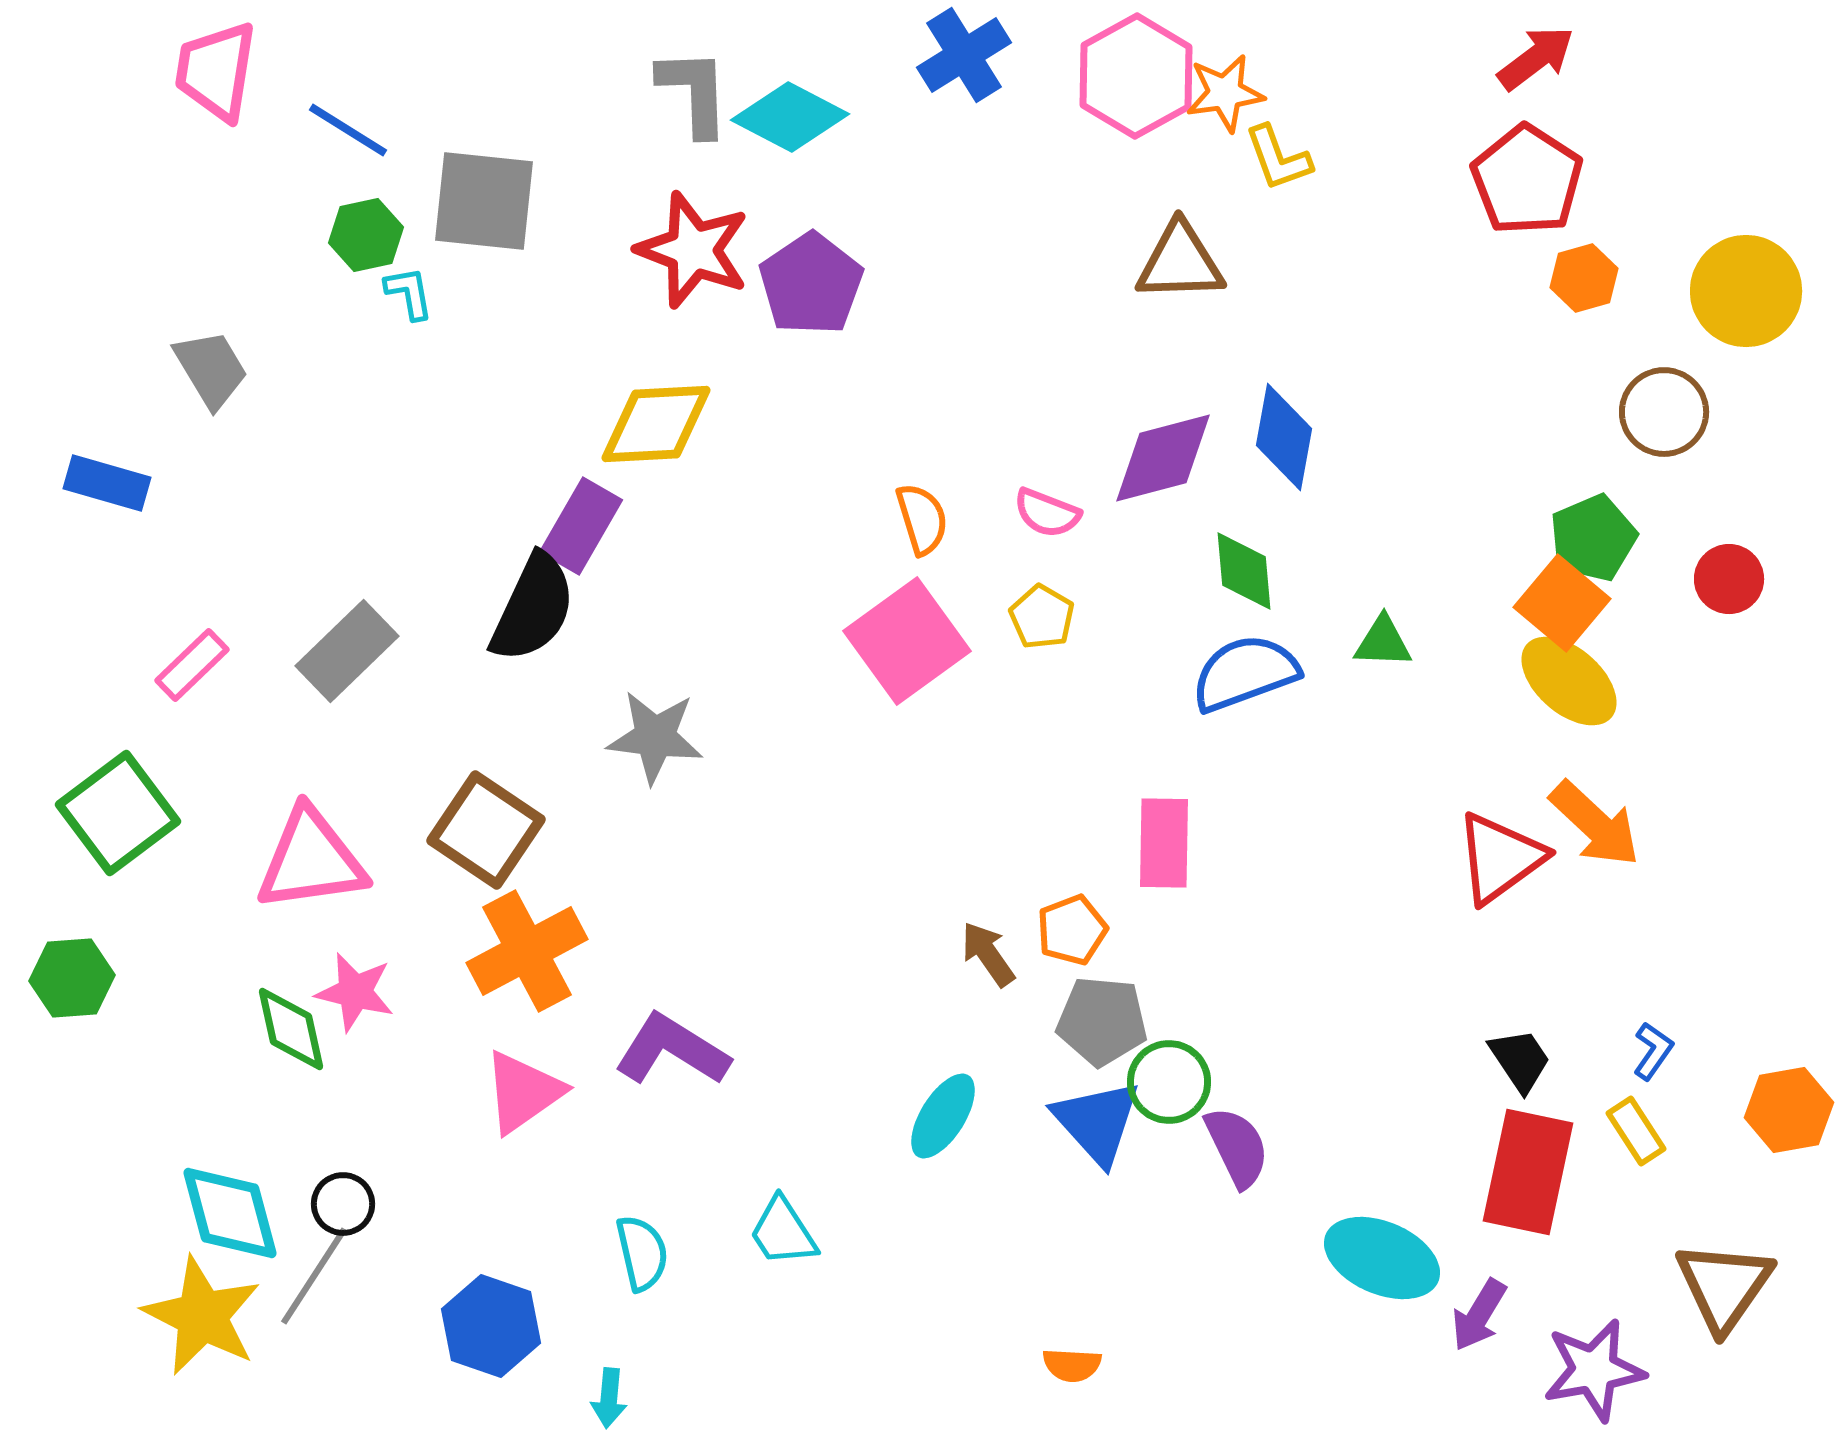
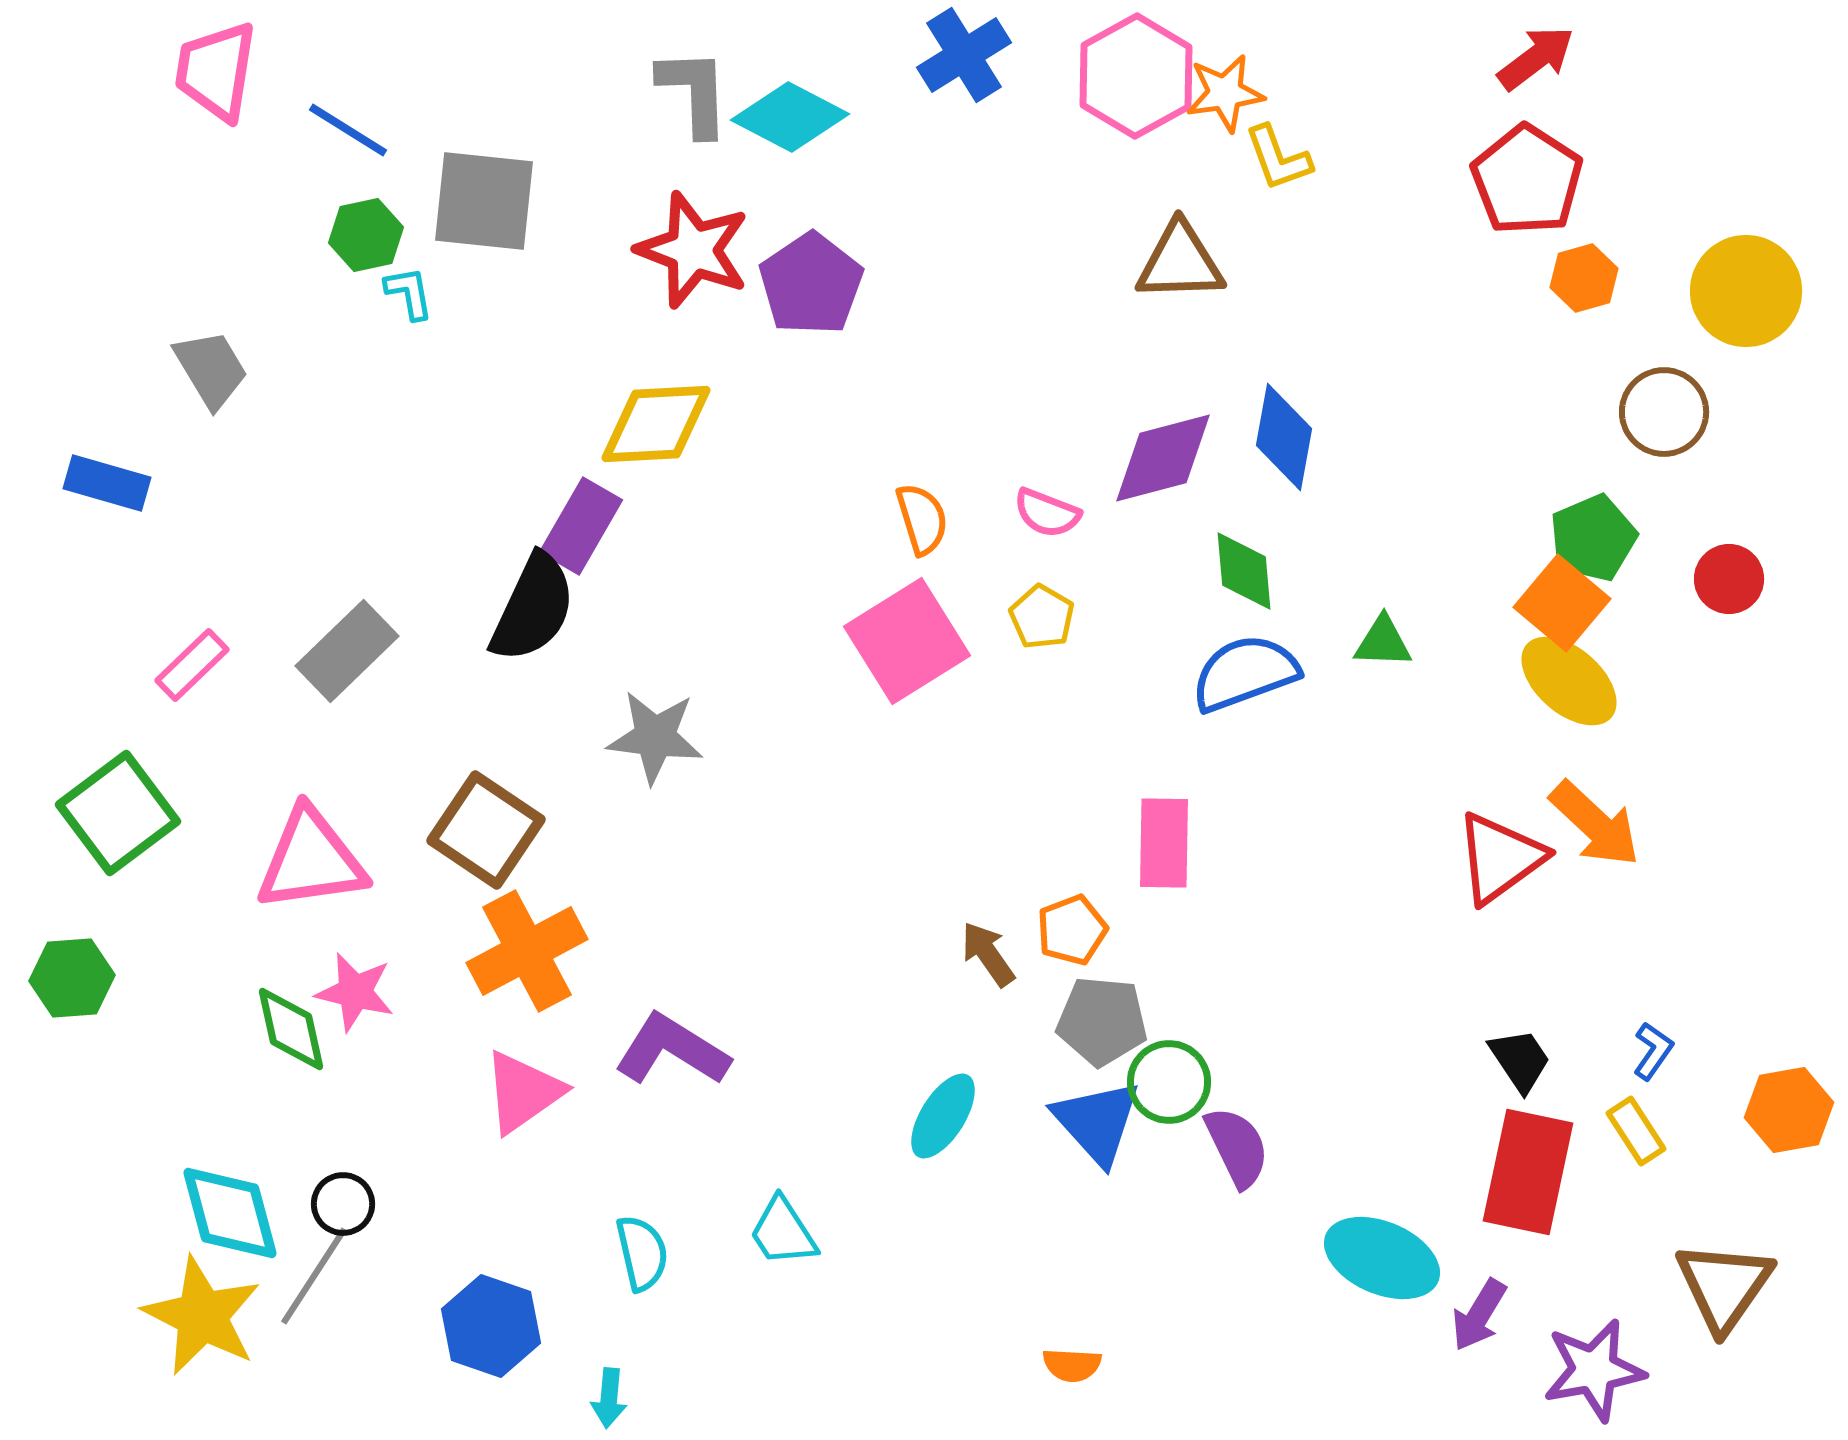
pink square at (907, 641): rotated 4 degrees clockwise
